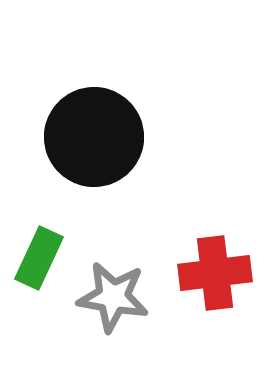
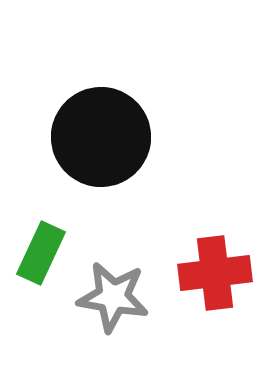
black circle: moved 7 px right
green rectangle: moved 2 px right, 5 px up
